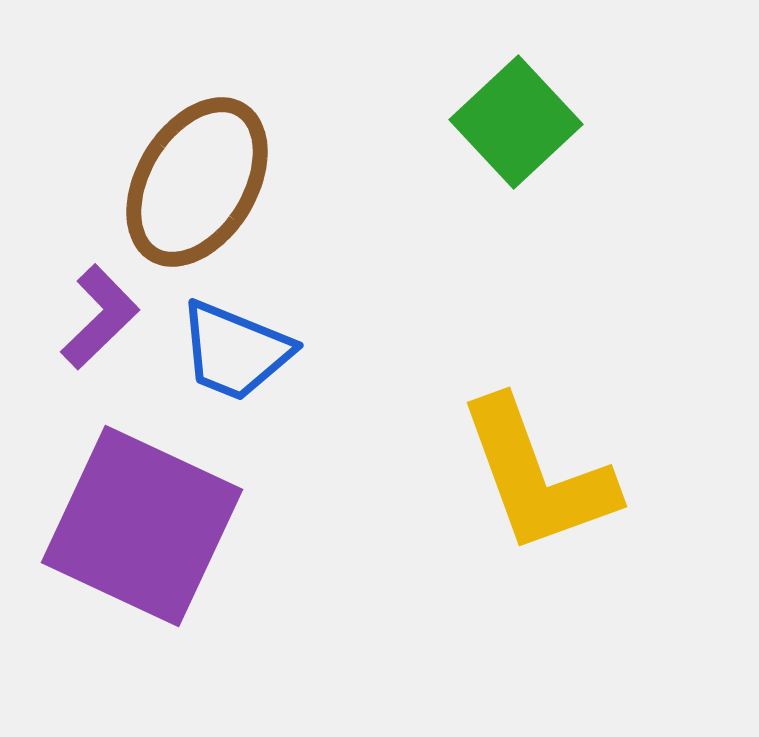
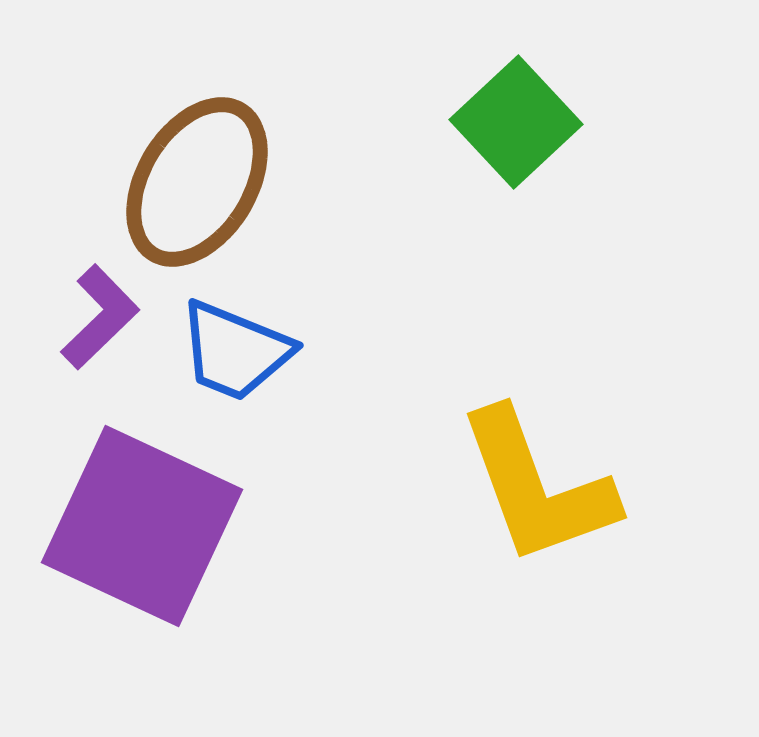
yellow L-shape: moved 11 px down
